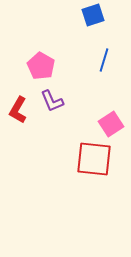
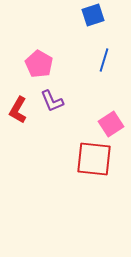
pink pentagon: moved 2 px left, 2 px up
